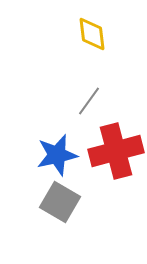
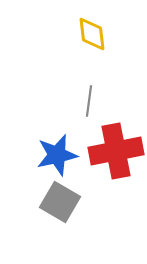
gray line: rotated 28 degrees counterclockwise
red cross: rotated 4 degrees clockwise
